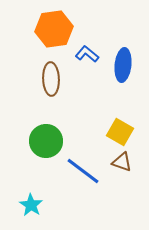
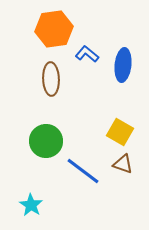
brown triangle: moved 1 px right, 2 px down
